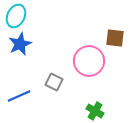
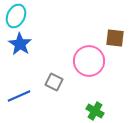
blue star: rotated 15 degrees counterclockwise
